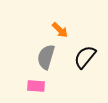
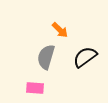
black semicircle: rotated 15 degrees clockwise
pink rectangle: moved 1 px left, 2 px down
